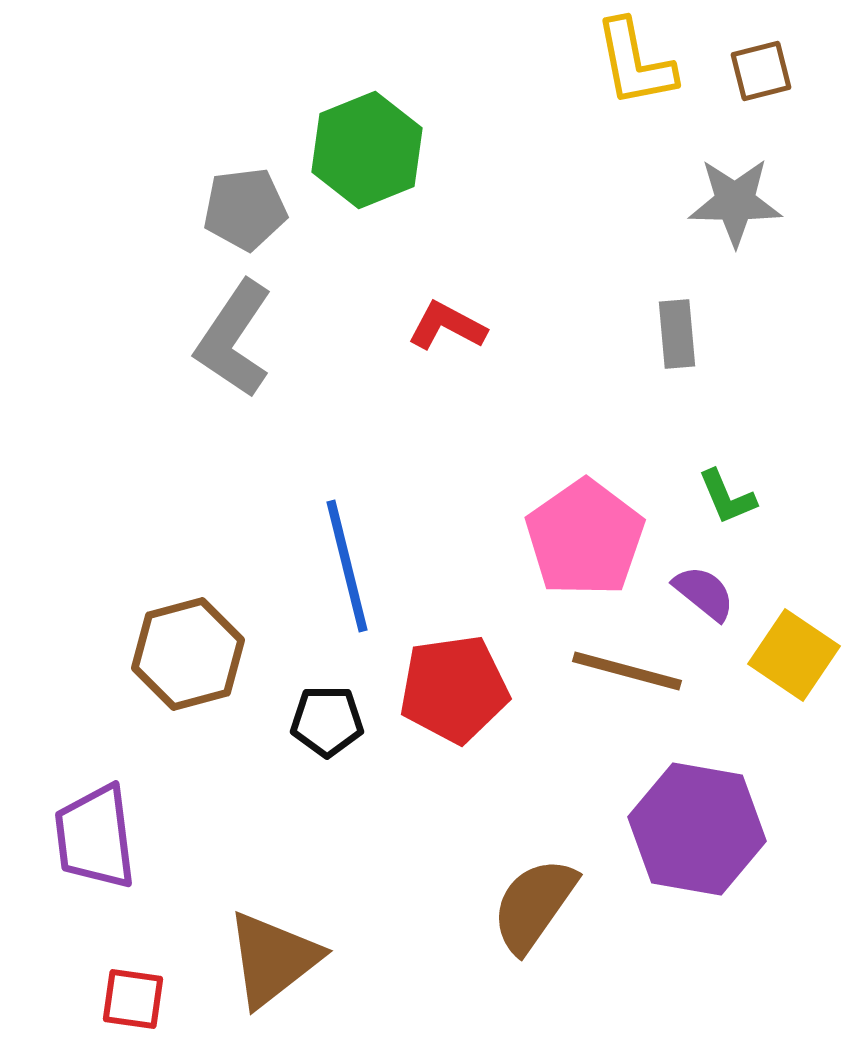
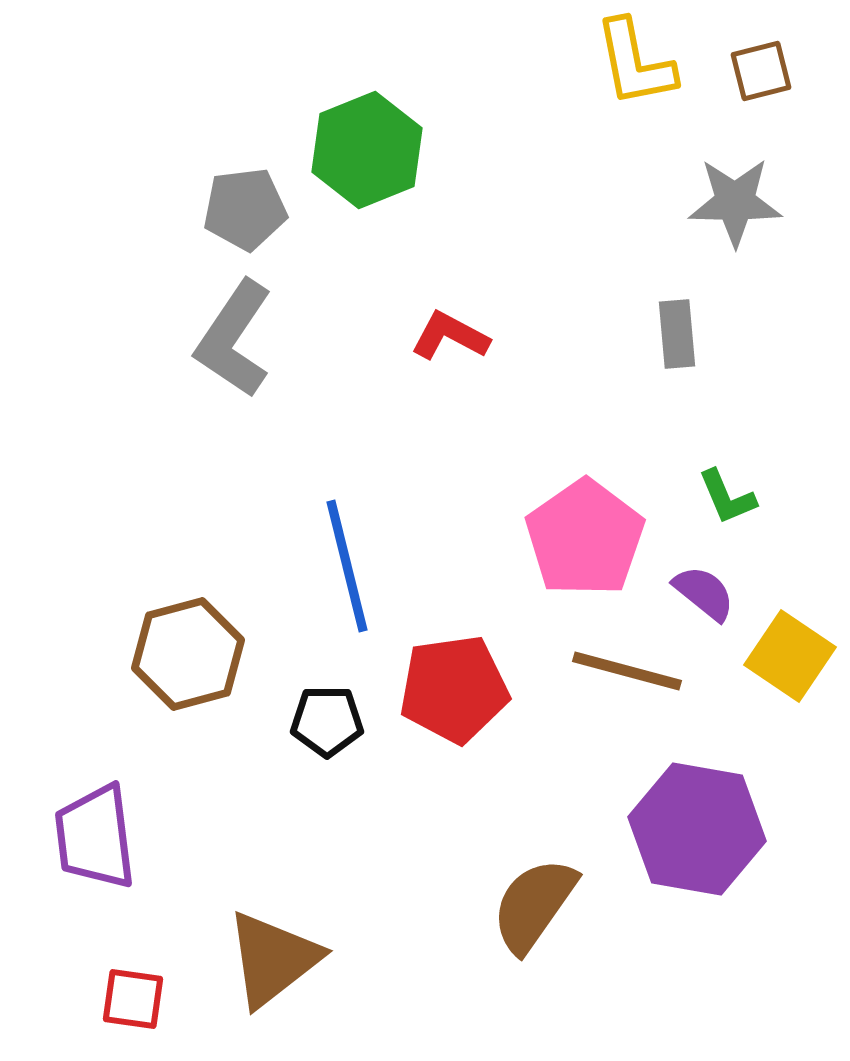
red L-shape: moved 3 px right, 10 px down
yellow square: moved 4 px left, 1 px down
